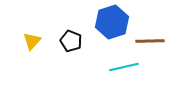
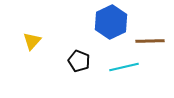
blue hexagon: moved 1 px left; rotated 8 degrees counterclockwise
black pentagon: moved 8 px right, 20 px down
